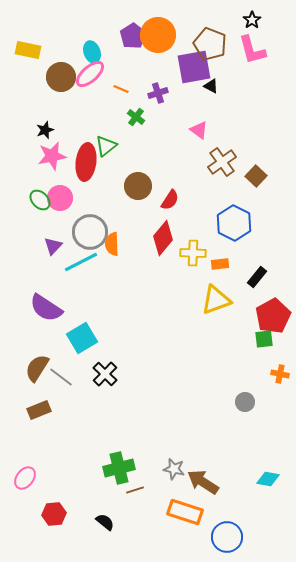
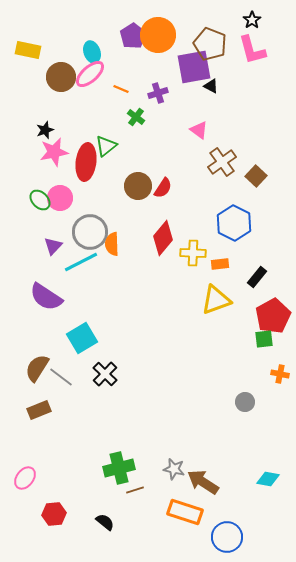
pink star at (52, 156): moved 2 px right, 4 px up
red semicircle at (170, 200): moved 7 px left, 12 px up
purple semicircle at (46, 308): moved 11 px up
